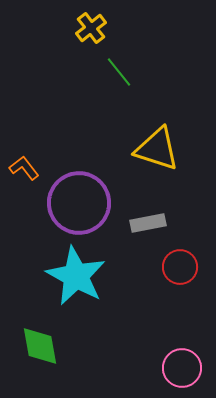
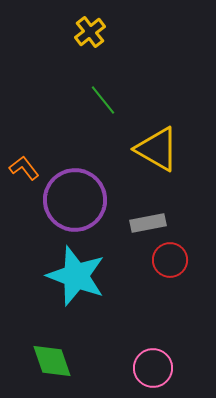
yellow cross: moved 1 px left, 4 px down
green line: moved 16 px left, 28 px down
yellow triangle: rotated 12 degrees clockwise
purple circle: moved 4 px left, 3 px up
red circle: moved 10 px left, 7 px up
cyan star: rotated 8 degrees counterclockwise
green diamond: moved 12 px right, 15 px down; rotated 9 degrees counterclockwise
pink circle: moved 29 px left
